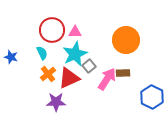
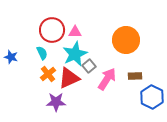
brown rectangle: moved 12 px right, 3 px down
